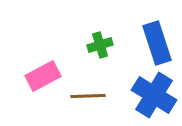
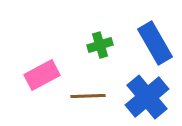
blue rectangle: moved 2 px left; rotated 12 degrees counterclockwise
pink rectangle: moved 1 px left, 1 px up
blue cross: moved 7 px left, 2 px down; rotated 18 degrees clockwise
